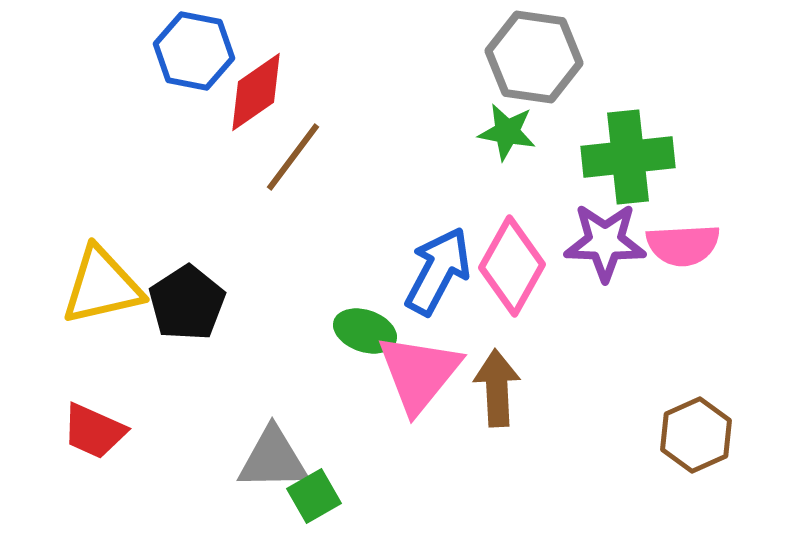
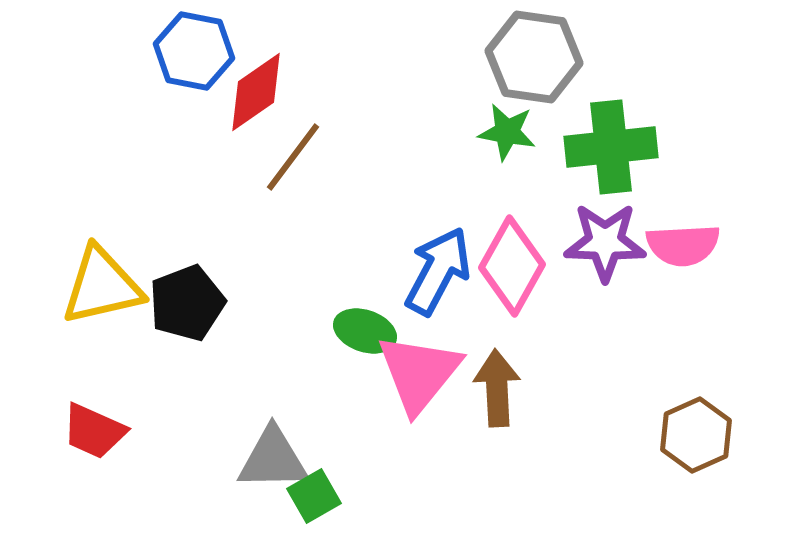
green cross: moved 17 px left, 10 px up
black pentagon: rotated 12 degrees clockwise
